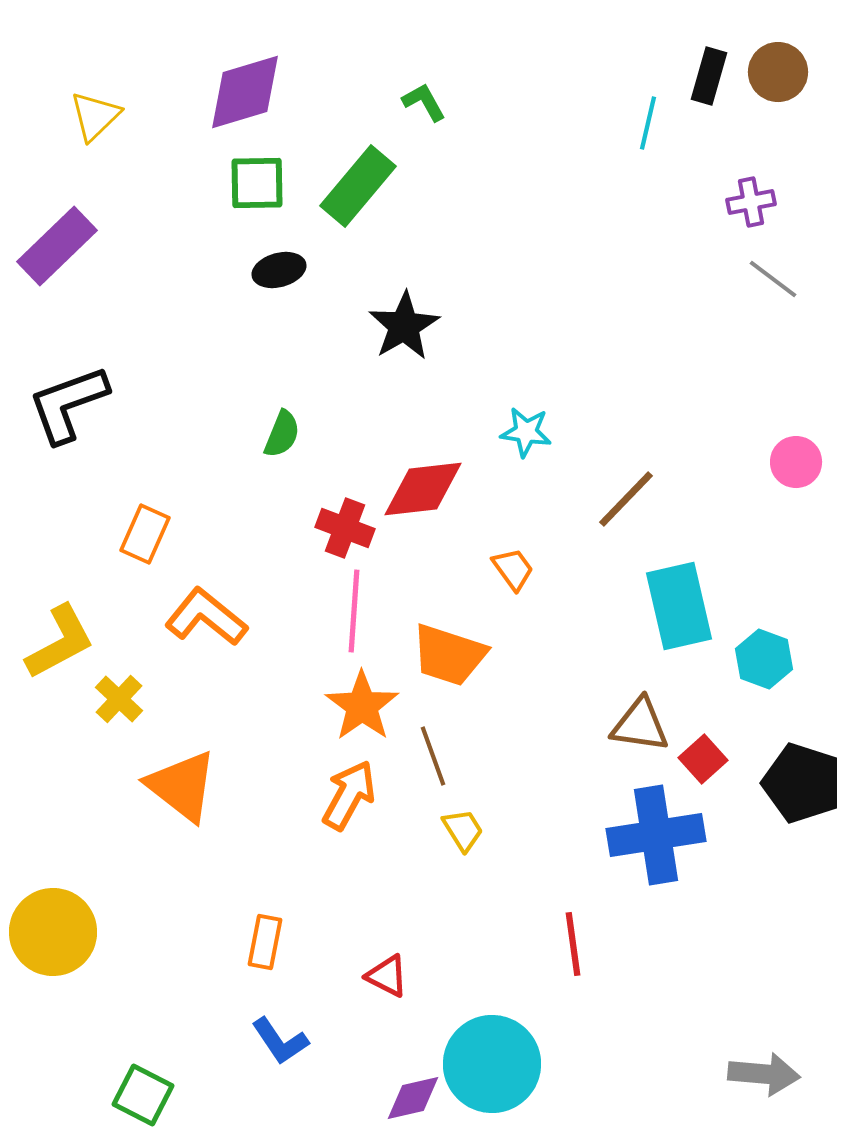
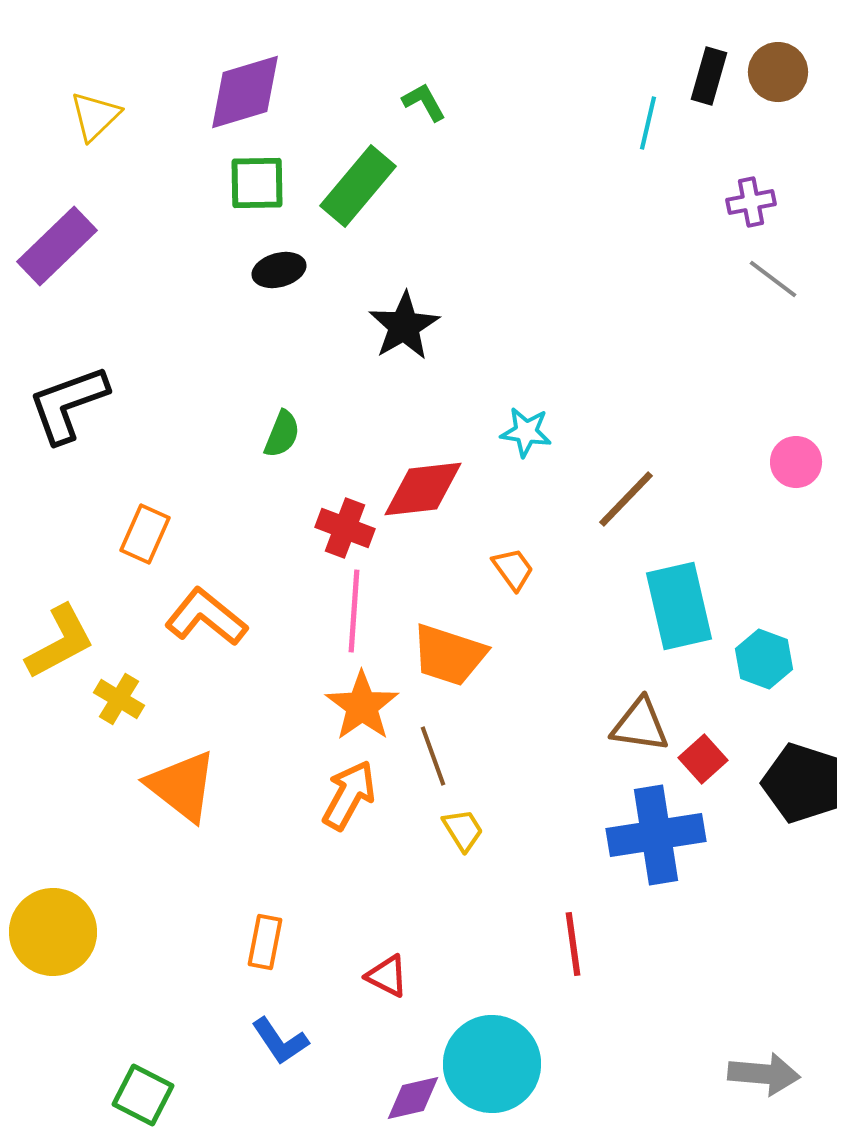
yellow cross at (119, 699): rotated 12 degrees counterclockwise
